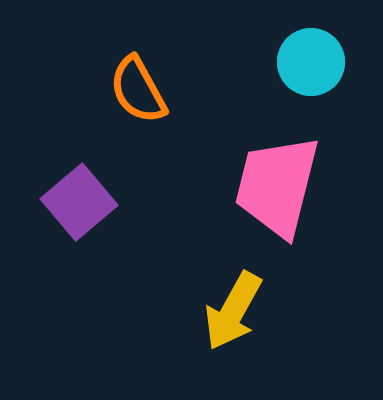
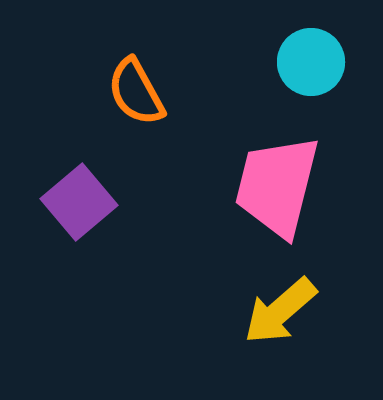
orange semicircle: moved 2 px left, 2 px down
yellow arrow: moved 47 px right; rotated 20 degrees clockwise
